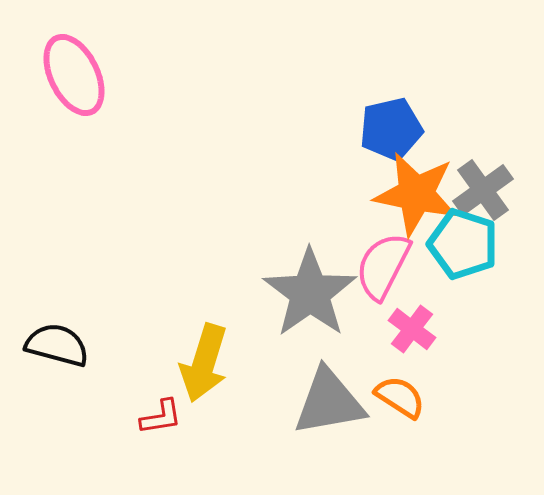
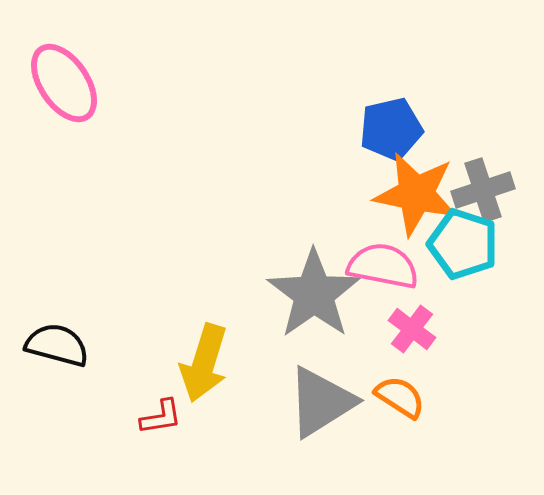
pink ellipse: moved 10 px left, 8 px down; rotated 8 degrees counterclockwise
gray cross: rotated 18 degrees clockwise
pink semicircle: rotated 74 degrees clockwise
gray star: moved 4 px right, 1 px down
gray triangle: moved 8 px left; rotated 22 degrees counterclockwise
